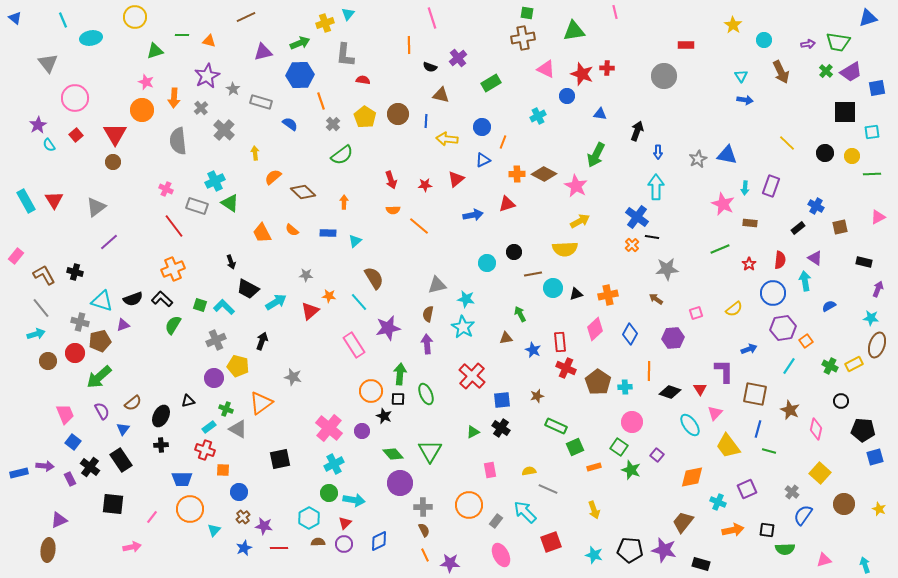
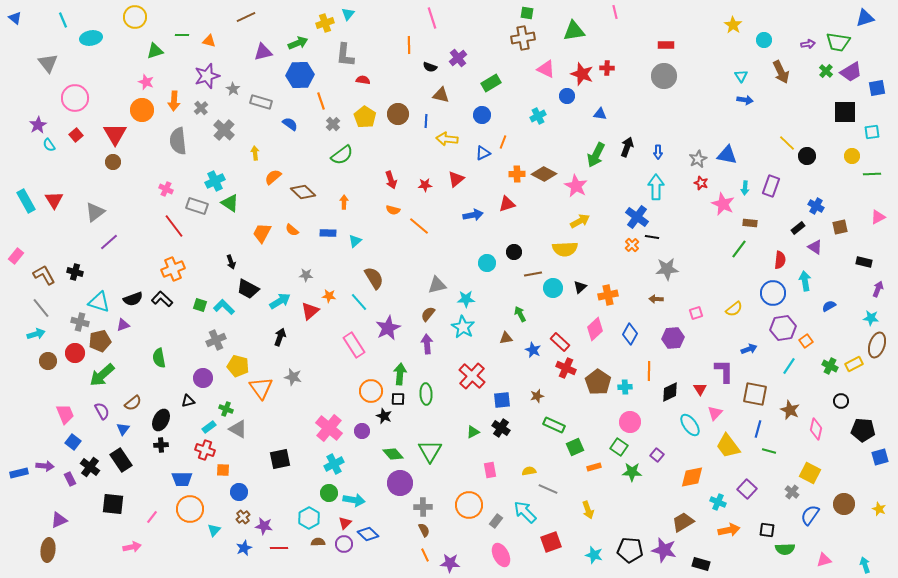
blue triangle at (868, 18): moved 3 px left
green arrow at (300, 43): moved 2 px left
red rectangle at (686, 45): moved 20 px left
purple star at (207, 76): rotated 10 degrees clockwise
orange arrow at (174, 98): moved 3 px down
blue circle at (482, 127): moved 12 px up
black arrow at (637, 131): moved 10 px left, 16 px down
black circle at (825, 153): moved 18 px left, 3 px down
blue triangle at (483, 160): moved 7 px up
gray triangle at (96, 207): moved 1 px left, 5 px down
orange semicircle at (393, 210): rotated 16 degrees clockwise
orange trapezoid at (262, 233): rotated 55 degrees clockwise
green line at (720, 249): moved 19 px right; rotated 30 degrees counterclockwise
purple triangle at (815, 258): moved 11 px up
red star at (749, 264): moved 48 px left, 81 px up; rotated 16 degrees counterclockwise
black triangle at (576, 294): moved 4 px right, 7 px up; rotated 24 degrees counterclockwise
cyan star at (466, 299): rotated 12 degrees counterclockwise
brown arrow at (656, 299): rotated 32 degrees counterclockwise
cyan triangle at (102, 301): moved 3 px left, 1 px down
cyan arrow at (276, 302): moved 4 px right, 1 px up
brown semicircle at (428, 314): rotated 28 degrees clockwise
green semicircle at (173, 325): moved 14 px left, 33 px down; rotated 42 degrees counterclockwise
purple star at (388, 328): rotated 15 degrees counterclockwise
black arrow at (262, 341): moved 18 px right, 4 px up
red rectangle at (560, 342): rotated 42 degrees counterclockwise
green arrow at (99, 377): moved 3 px right, 2 px up
purple circle at (214, 378): moved 11 px left
black diamond at (670, 392): rotated 45 degrees counterclockwise
green ellipse at (426, 394): rotated 20 degrees clockwise
orange triangle at (261, 403): moved 15 px up; rotated 30 degrees counterclockwise
black ellipse at (161, 416): moved 4 px down
pink circle at (632, 422): moved 2 px left
green rectangle at (556, 426): moved 2 px left, 1 px up
blue square at (875, 457): moved 5 px right
green star at (631, 470): moved 1 px right, 2 px down; rotated 18 degrees counterclockwise
yellow square at (820, 473): moved 10 px left; rotated 15 degrees counterclockwise
purple square at (747, 489): rotated 24 degrees counterclockwise
yellow arrow at (594, 510): moved 6 px left
blue semicircle at (803, 515): moved 7 px right
brown trapezoid at (683, 522): rotated 20 degrees clockwise
orange arrow at (733, 530): moved 4 px left
blue diamond at (379, 541): moved 11 px left, 7 px up; rotated 70 degrees clockwise
